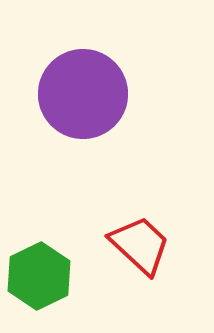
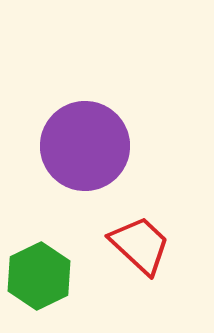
purple circle: moved 2 px right, 52 px down
